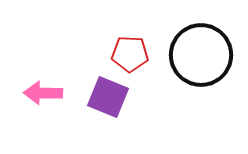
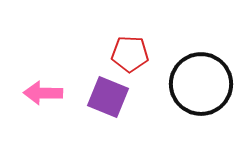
black circle: moved 29 px down
